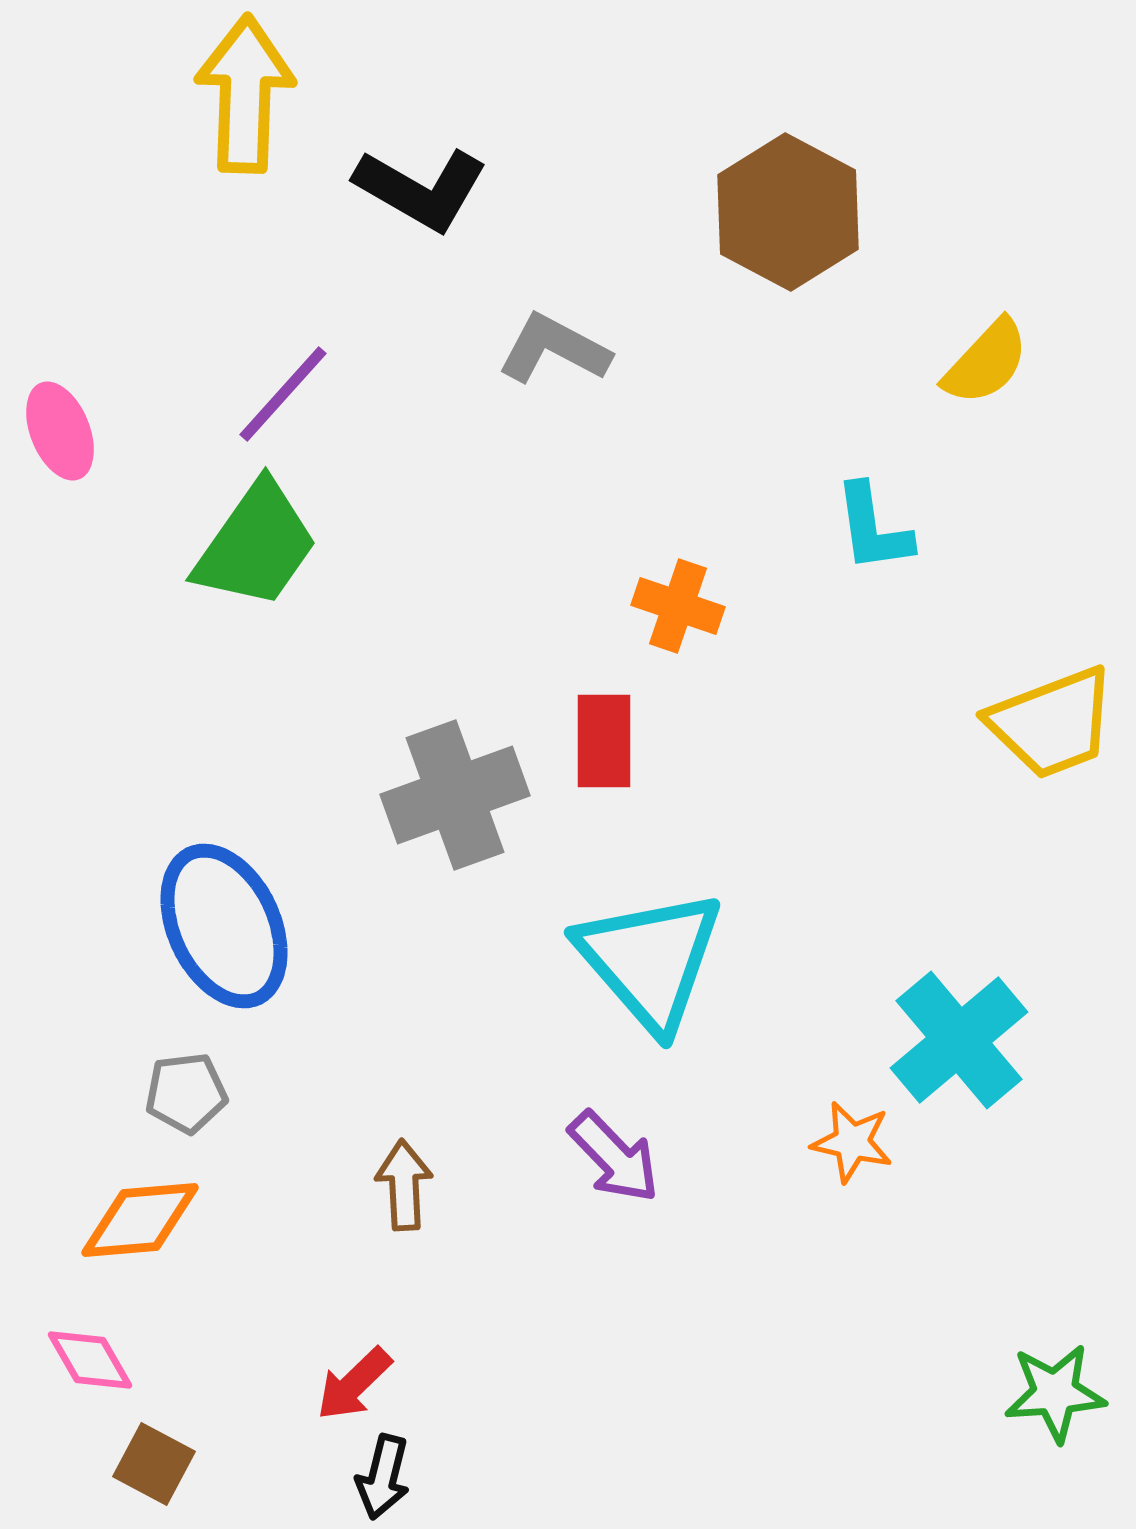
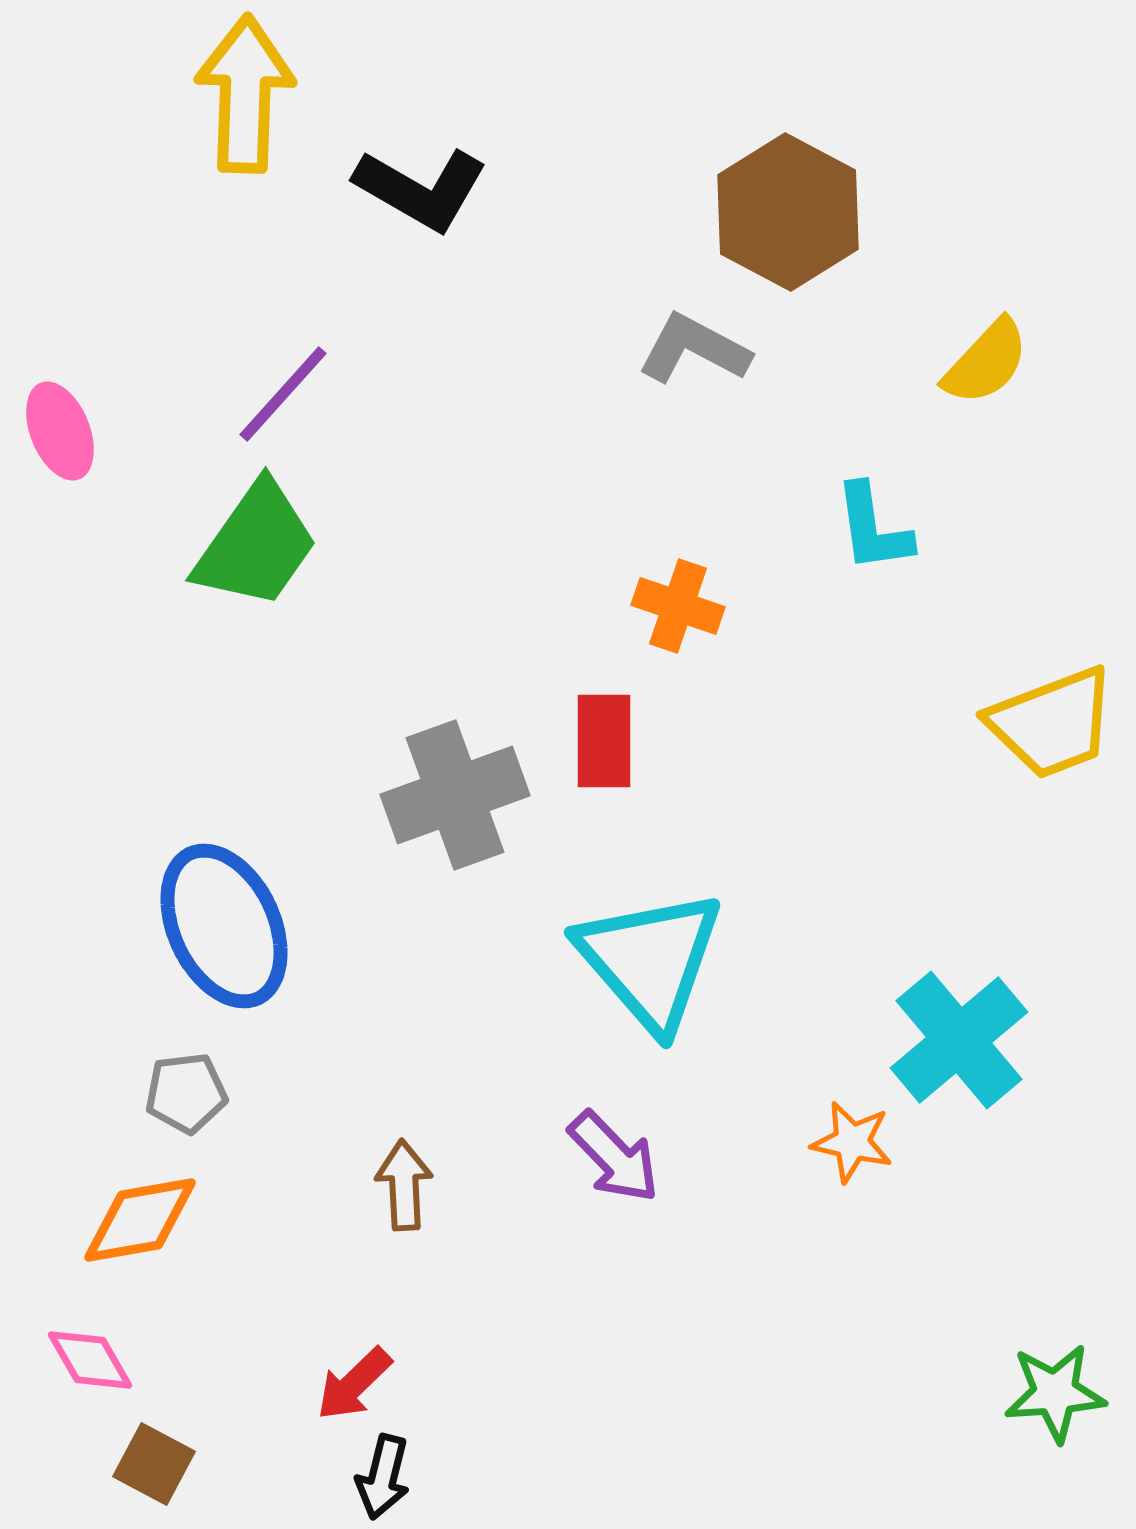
gray L-shape: moved 140 px right
orange diamond: rotated 5 degrees counterclockwise
